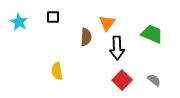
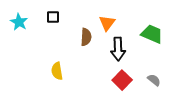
black arrow: moved 1 px right, 1 px down
